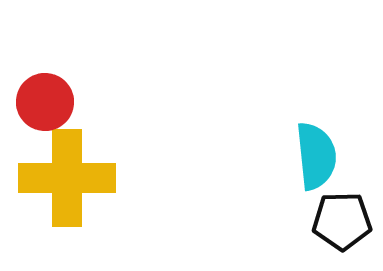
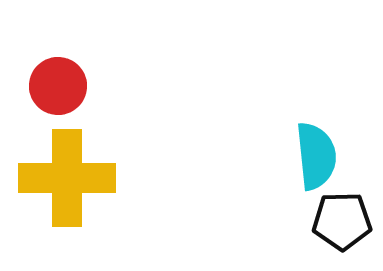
red circle: moved 13 px right, 16 px up
